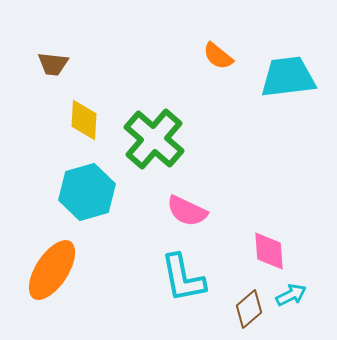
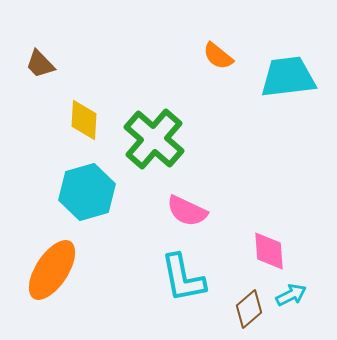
brown trapezoid: moved 13 px left; rotated 40 degrees clockwise
